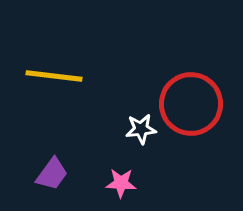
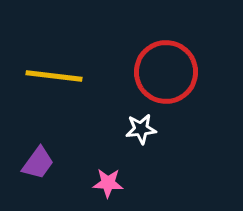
red circle: moved 25 px left, 32 px up
purple trapezoid: moved 14 px left, 11 px up
pink star: moved 13 px left
